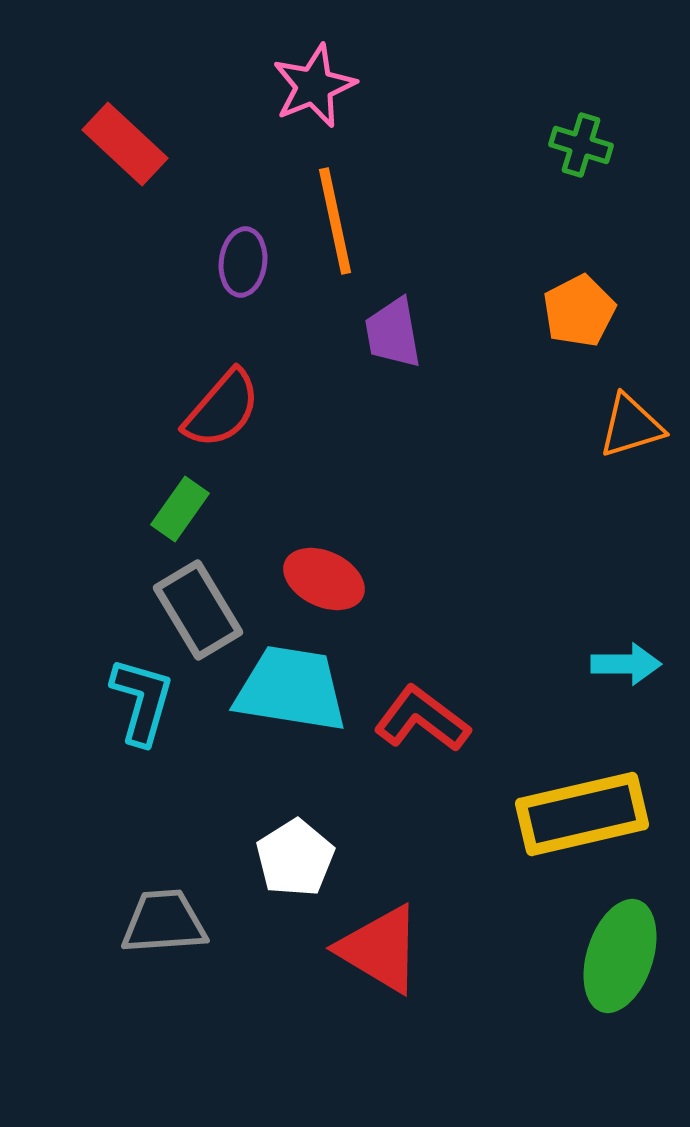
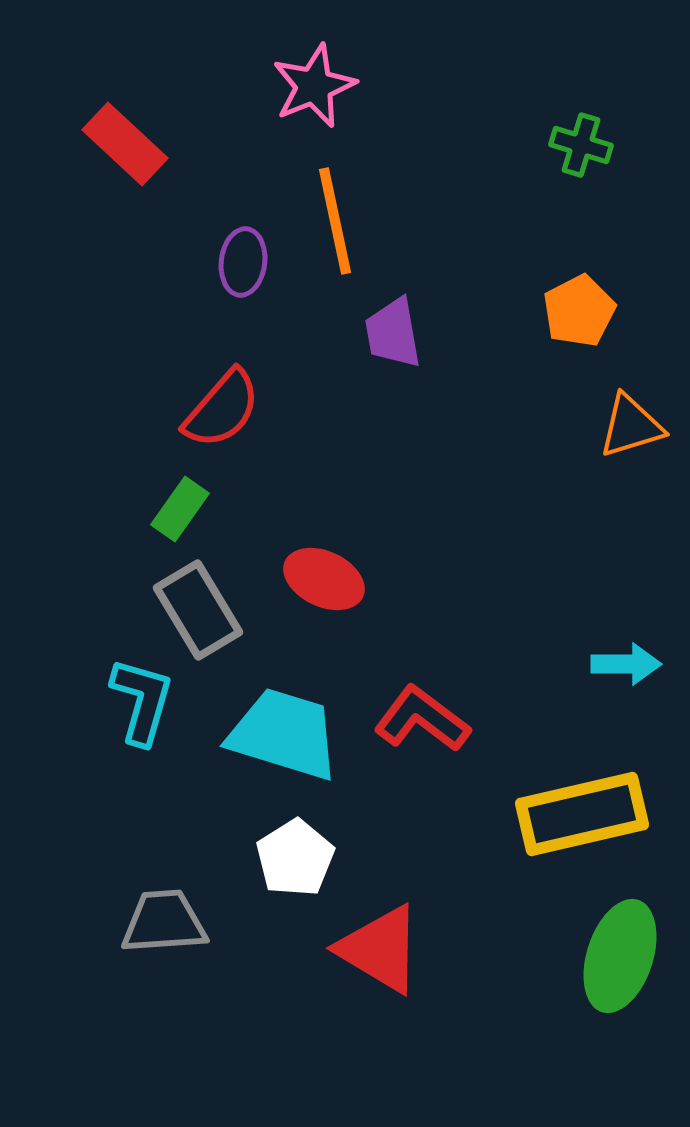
cyan trapezoid: moved 7 px left, 45 px down; rotated 8 degrees clockwise
